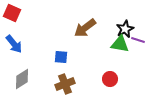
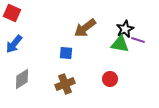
blue arrow: rotated 78 degrees clockwise
blue square: moved 5 px right, 4 px up
